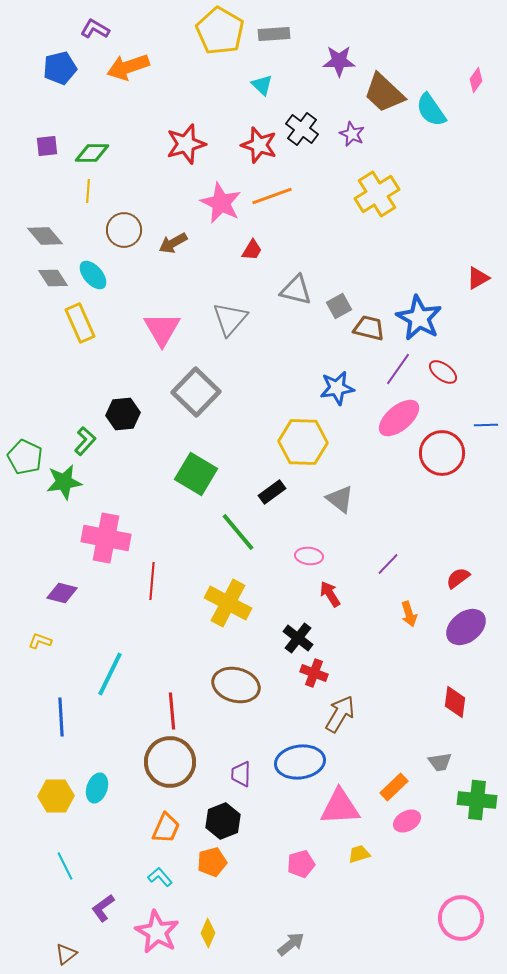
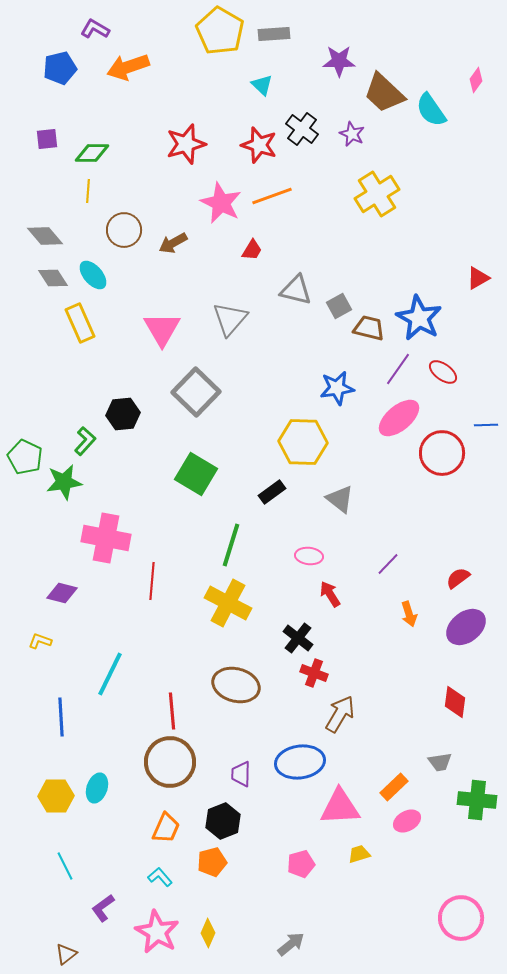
purple square at (47, 146): moved 7 px up
green line at (238, 532): moved 7 px left, 13 px down; rotated 57 degrees clockwise
